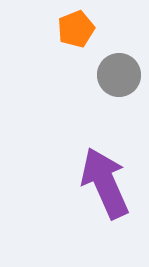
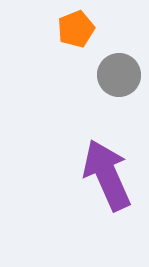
purple arrow: moved 2 px right, 8 px up
